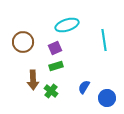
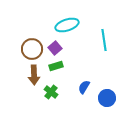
brown circle: moved 9 px right, 7 px down
purple square: rotated 16 degrees counterclockwise
brown arrow: moved 1 px right, 5 px up
green cross: moved 1 px down
